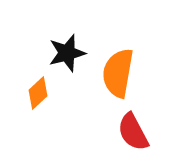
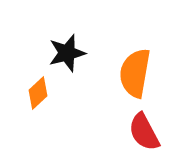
orange semicircle: moved 17 px right
red semicircle: moved 11 px right
